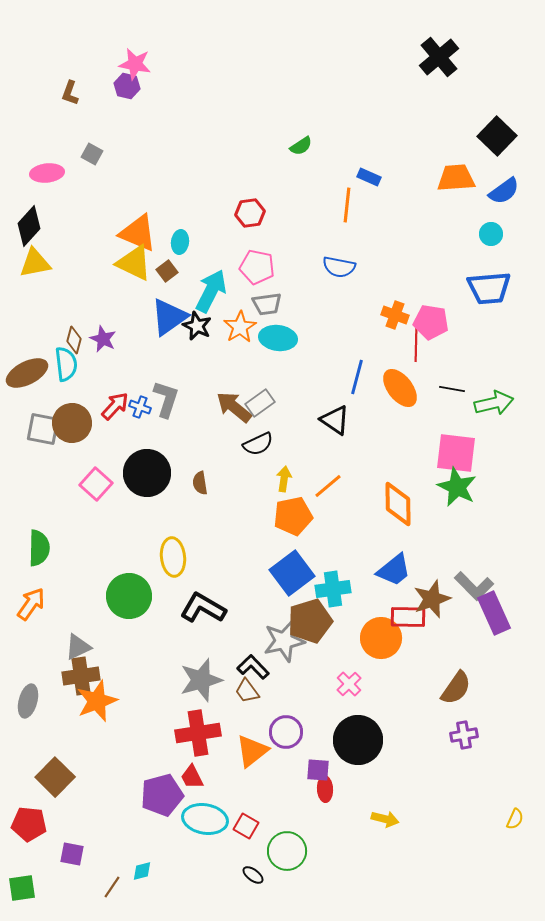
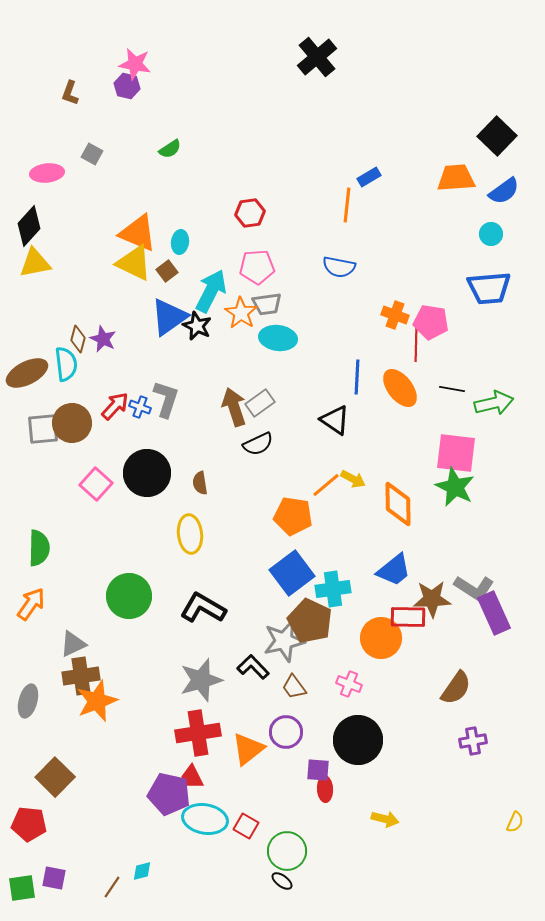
black cross at (439, 57): moved 122 px left
green semicircle at (301, 146): moved 131 px left, 3 px down
blue rectangle at (369, 177): rotated 55 degrees counterclockwise
pink pentagon at (257, 267): rotated 16 degrees counterclockwise
orange star at (240, 327): moved 1 px right, 14 px up; rotated 8 degrees counterclockwise
brown diamond at (74, 340): moved 4 px right, 1 px up
blue line at (357, 377): rotated 12 degrees counterclockwise
brown arrow at (234, 407): rotated 33 degrees clockwise
gray square at (43, 429): rotated 16 degrees counterclockwise
yellow arrow at (284, 479): moved 69 px right; rotated 110 degrees clockwise
orange line at (328, 486): moved 2 px left, 1 px up
green star at (457, 487): moved 2 px left
orange pentagon at (293, 516): rotated 21 degrees clockwise
yellow ellipse at (173, 557): moved 17 px right, 23 px up
gray L-shape at (474, 586): moved 2 px down; rotated 12 degrees counterclockwise
brown star at (432, 599): rotated 18 degrees clockwise
brown pentagon at (310, 621): rotated 30 degrees counterclockwise
gray triangle at (78, 647): moved 5 px left, 3 px up
pink cross at (349, 684): rotated 25 degrees counterclockwise
brown trapezoid at (247, 691): moved 47 px right, 4 px up
purple cross at (464, 735): moved 9 px right, 6 px down
orange triangle at (252, 751): moved 4 px left, 2 px up
purple pentagon at (162, 795): moved 7 px right, 1 px up; rotated 27 degrees clockwise
yellow semicircle at (515, 819): moved 3 px down
purple square at (72, 854): moved 18 px left, 24 px down
black ellipse at (253, 875): moved 29 px right, 6 px down
